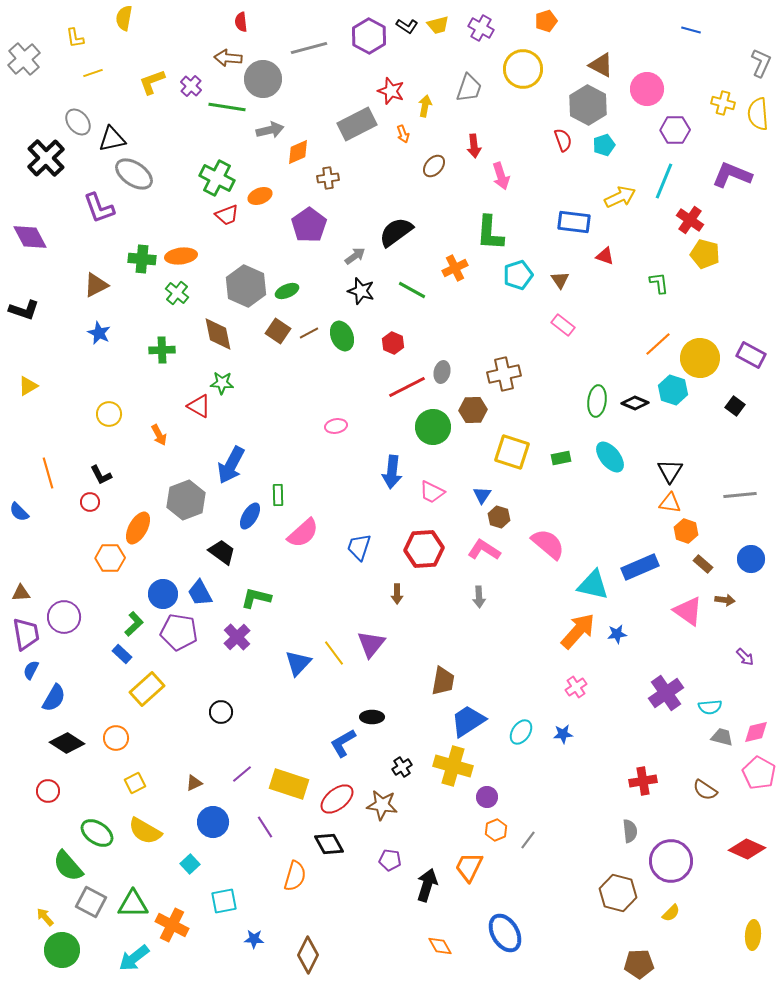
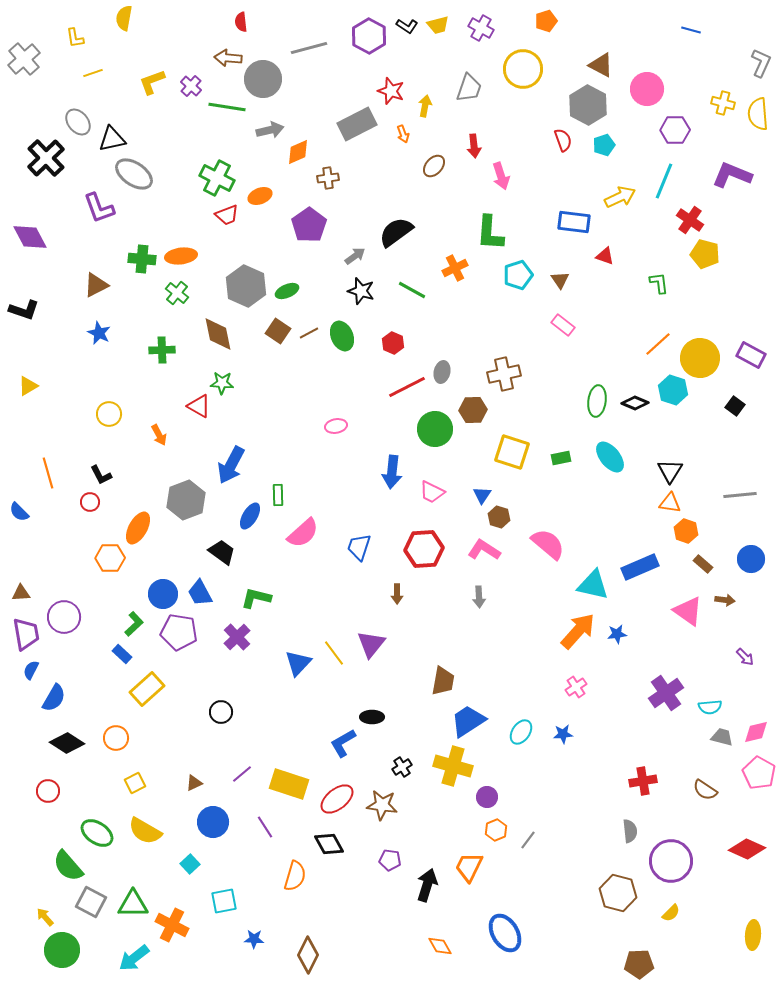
green circle at (433, 427): moved 2 px right, 2 px down
